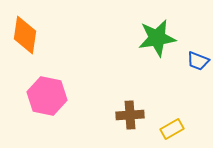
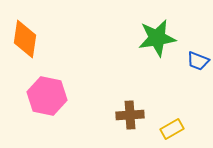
orange diamond: moved 4 px down
